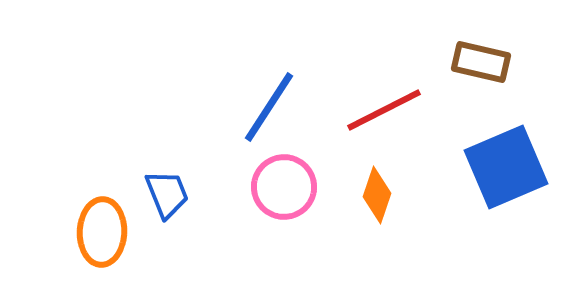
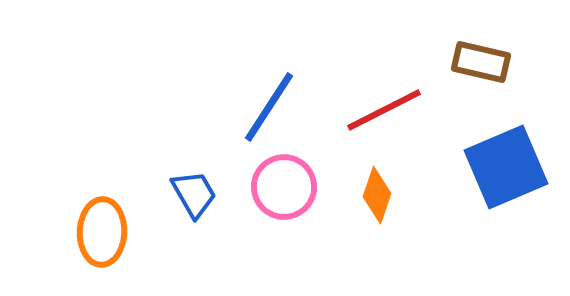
blue trapezoid: moved 27 px right; rotated 8 degrees counterclockwise
